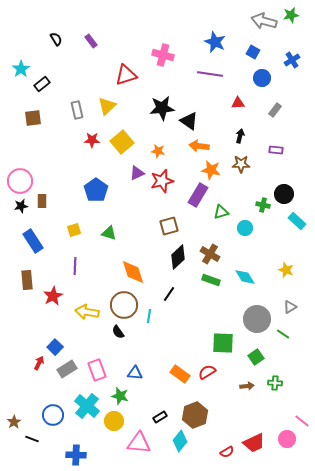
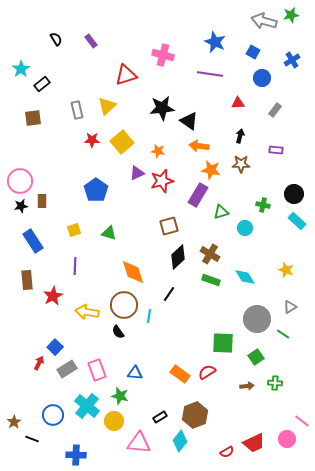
black circle at (284, 194): moved 10 px right
